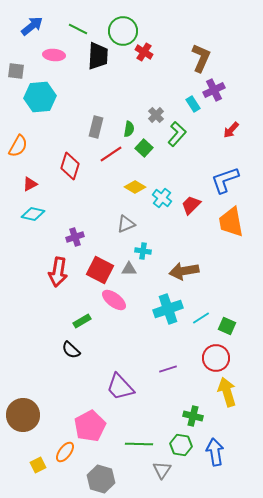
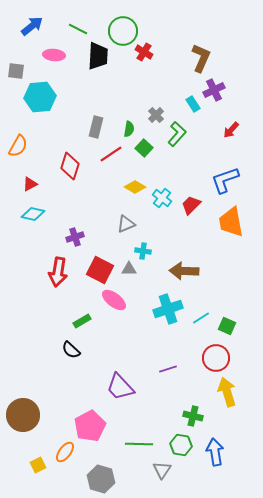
brown arrow at (184, 271): rotated 12 degrees clockwise
